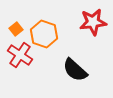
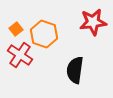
black semicircle: rotated 56 degrees clockwise
